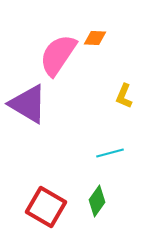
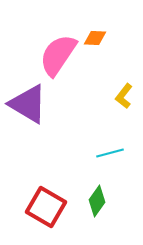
yellow L-shape: rotated 15 degrees clockwise
